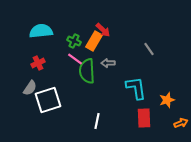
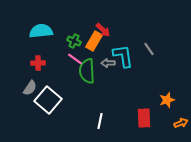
red cross: rotated 24 degrees clockwise
cyan L-shape: moved 13 px left, 32 px up
white square: rotated 32 degrees counterclockwise
white line: moved 3 px right
